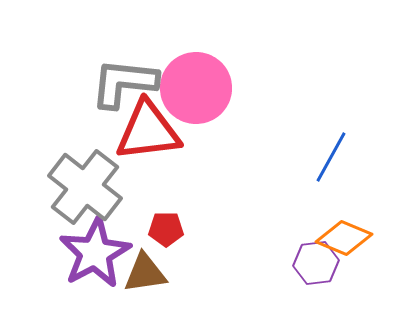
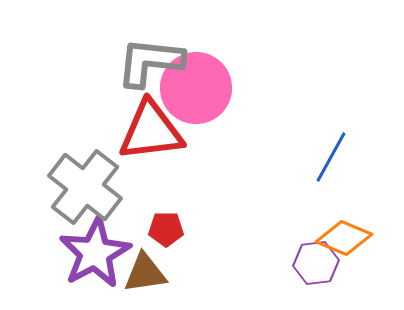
gray L-shape: moved 26 px right, 21 px up
red triangle: moved 3 px right
